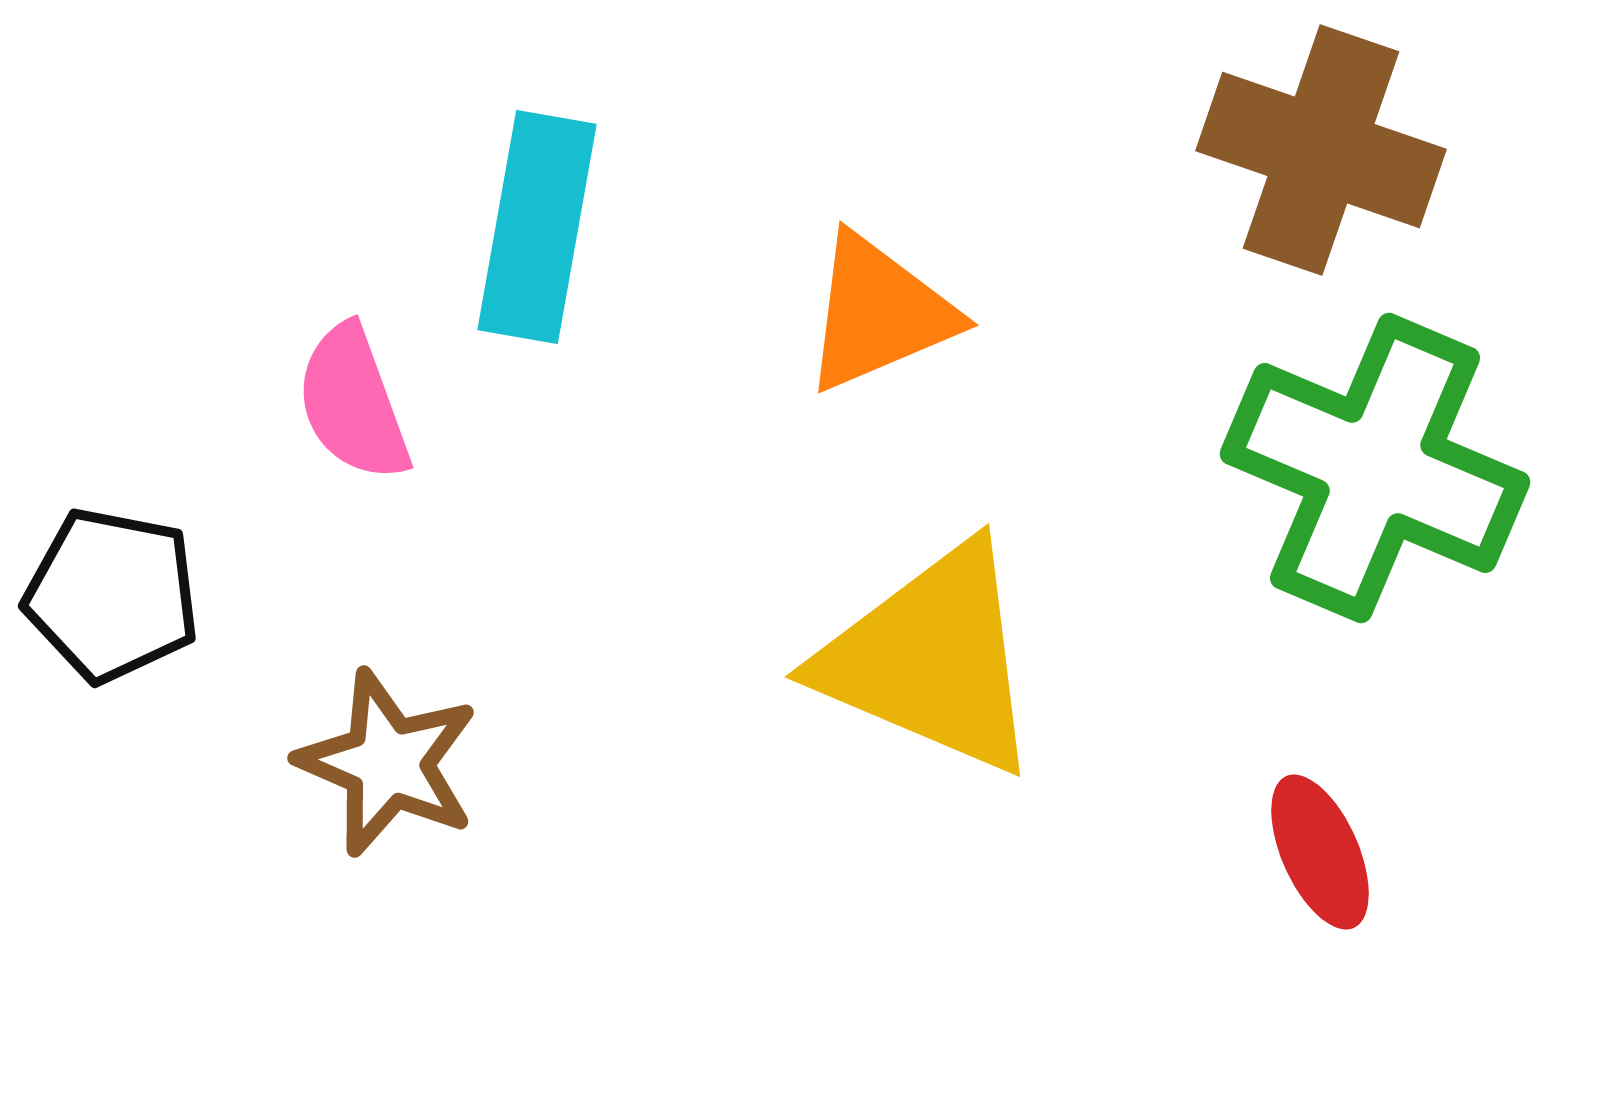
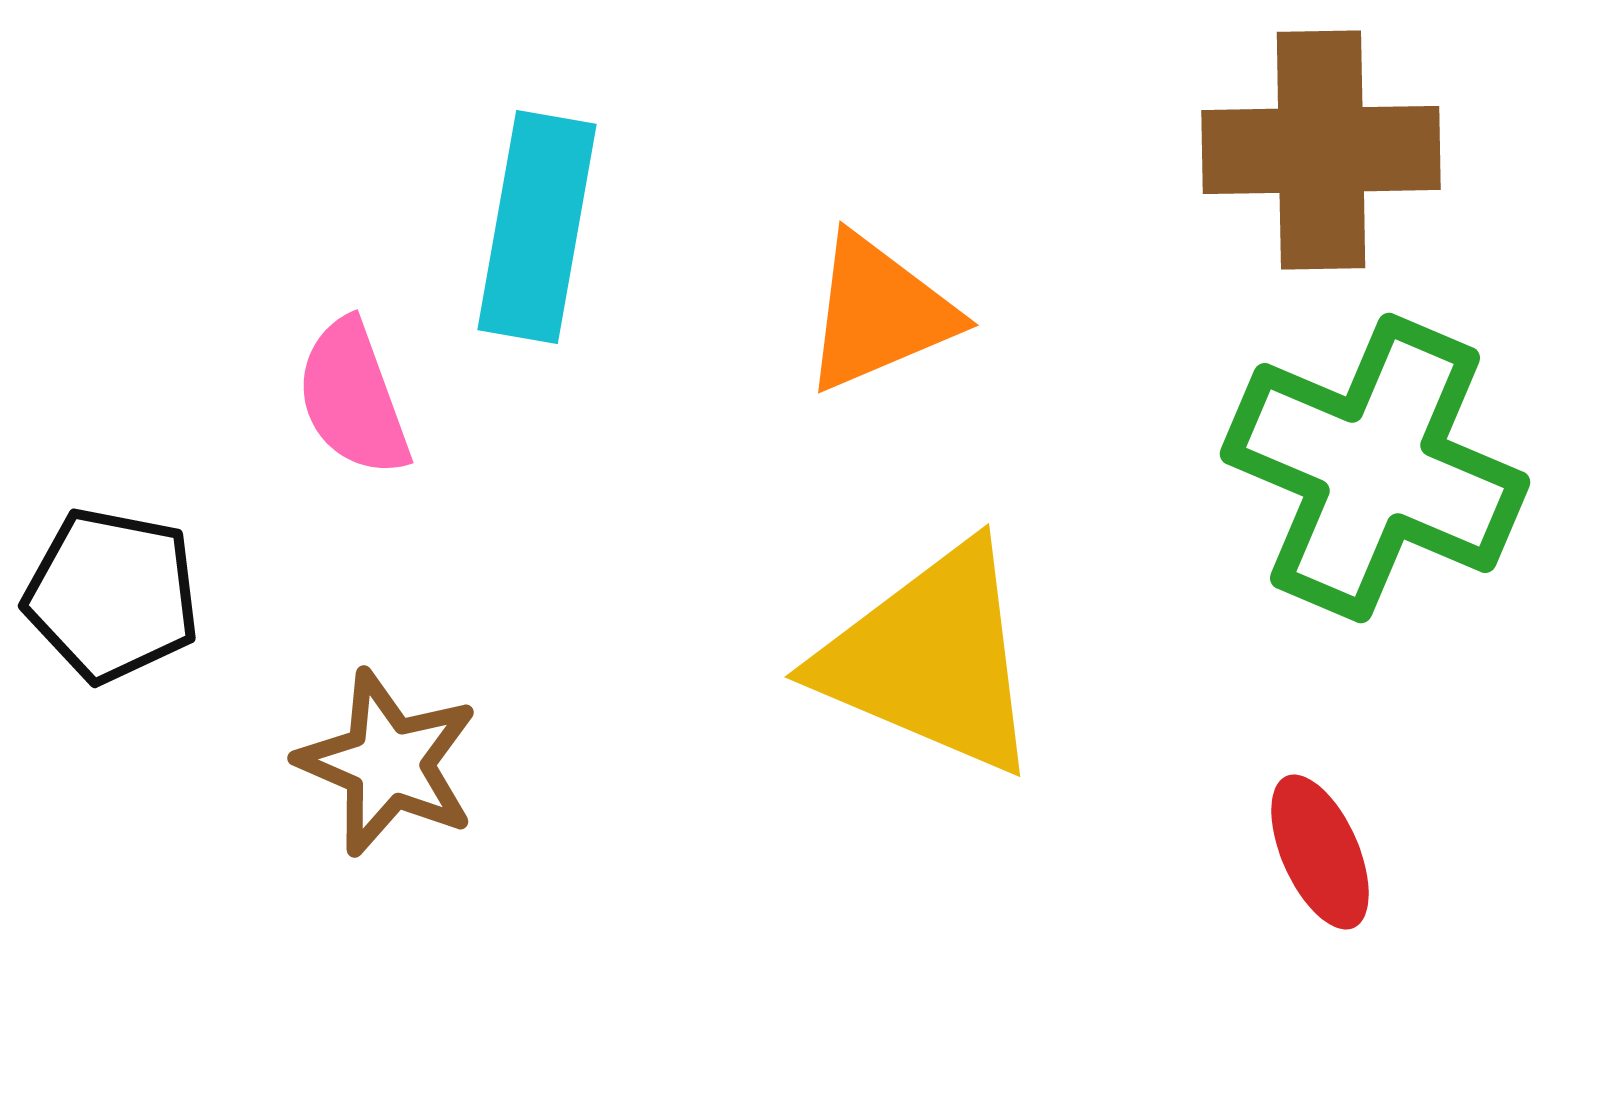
brown cross: rotated 20 degrees counterclockwise
pink semicircle: moved 5 px up
